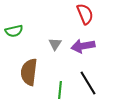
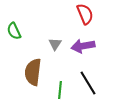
green semicircle: rotated 78 degrees clockwise
brown semicircle: moved 4 px right
